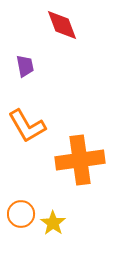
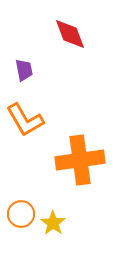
red diamond: moved 8 px right, 9 px down
purple trapezoid: moved 1 px left, 4 px down
orange L-shape: moved 2 px left, 6 px up
